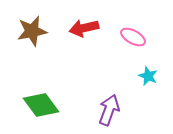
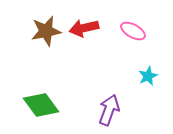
brown star: moved 14 px right
pink ellipse: moved 6 px up
cyan star: rotated 24 degrees clockwise
